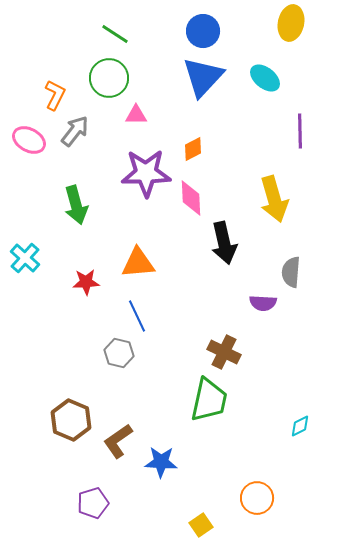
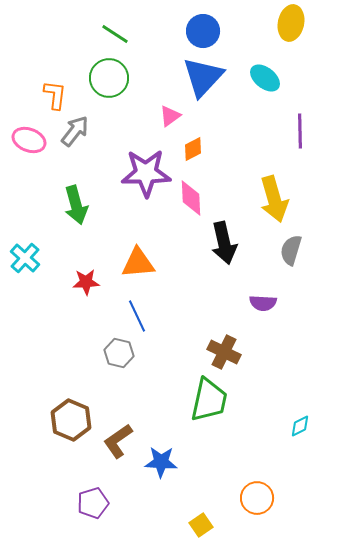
orange L-shape: rotated 20 degrees counterclockwise
pink triangle: moved 34 px right, 1 px down; rotated 35 degrees counterclockwise
pink ellipse: rotated 8 degrees counterclockwise
gray semicircle: moved 22 px up; rotated 12 degrees clockwise
